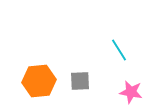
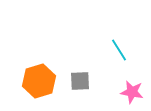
orange hexagon: rotated 12 degrees counterclockwise
pink star: moved 1 px right
